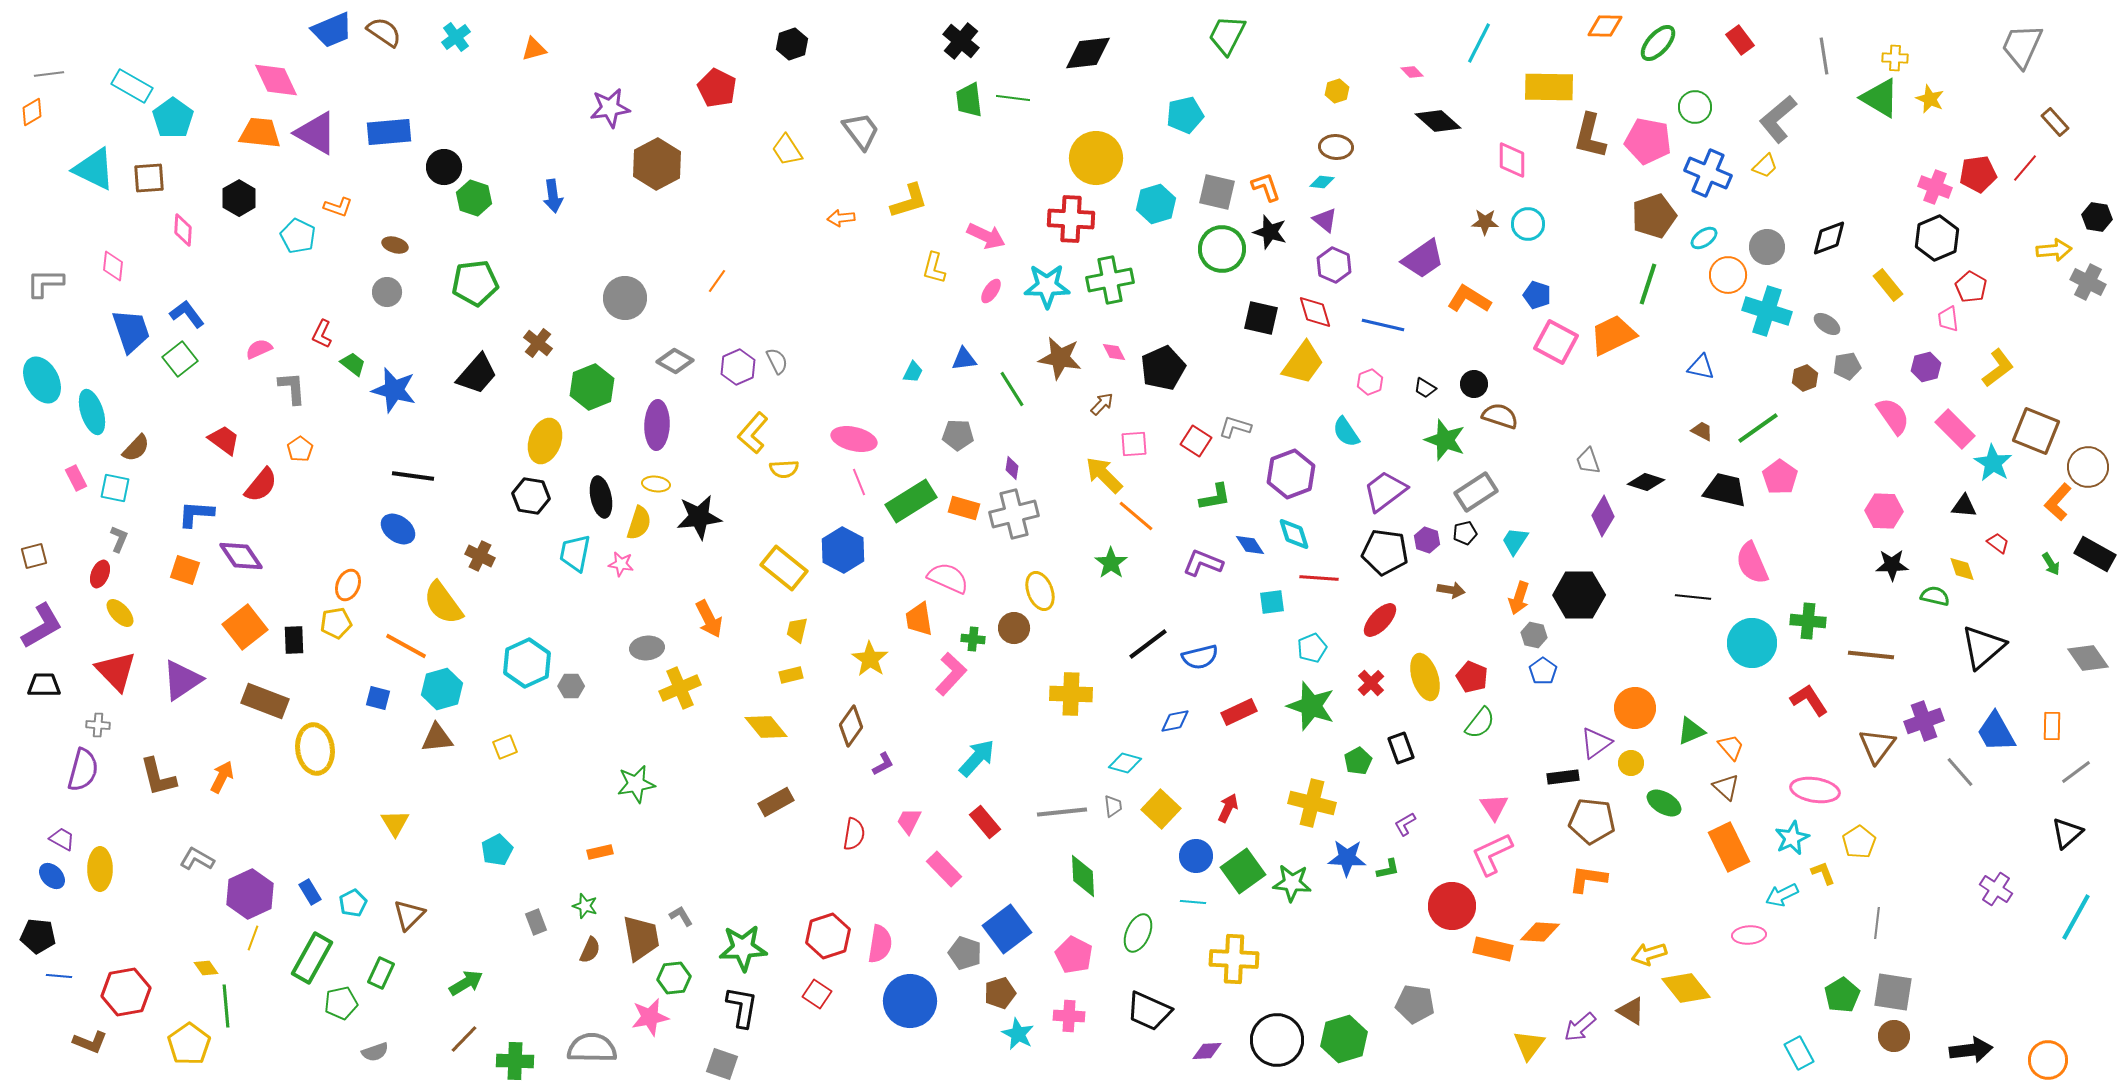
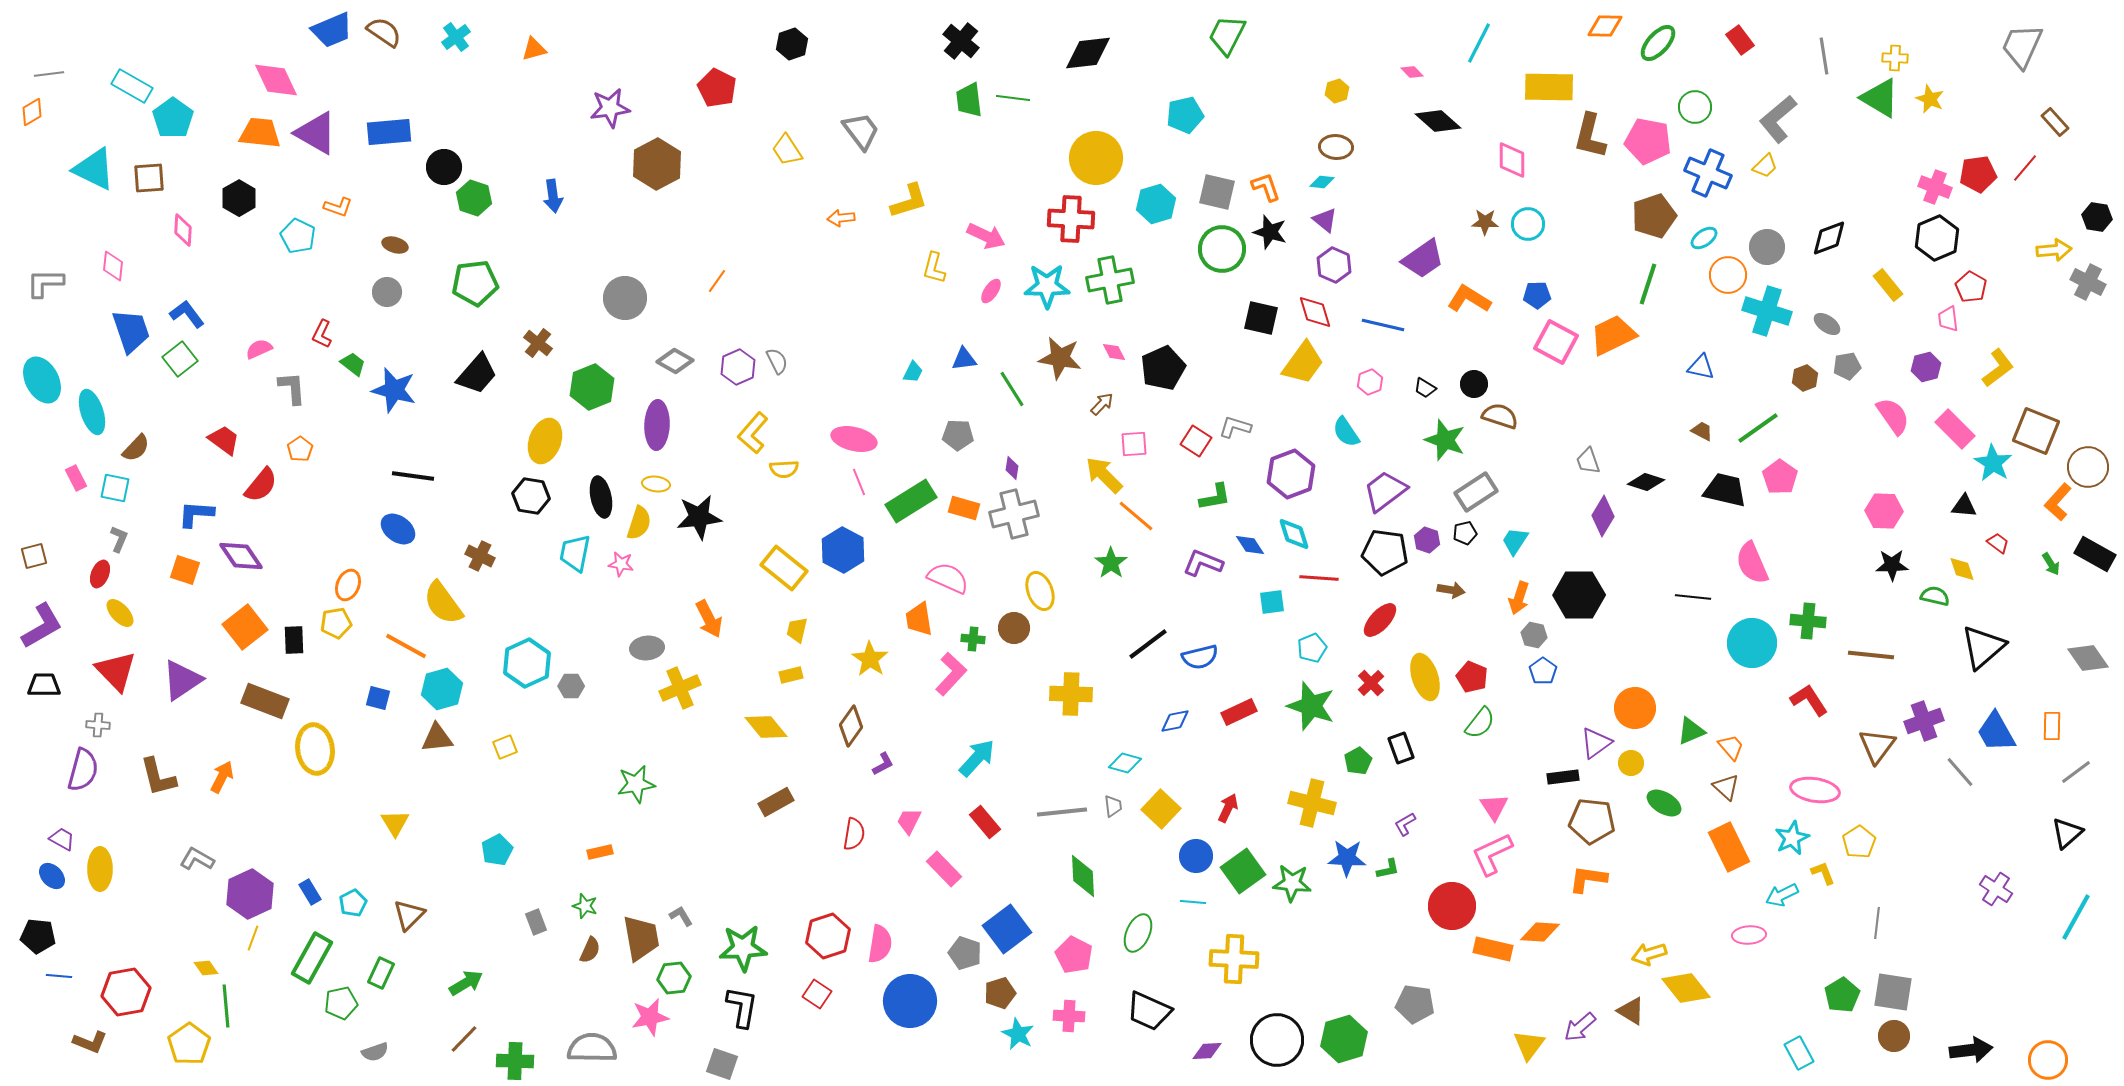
blue pentagon at (1537, 295): rotated 20 degrees counterclockwise
